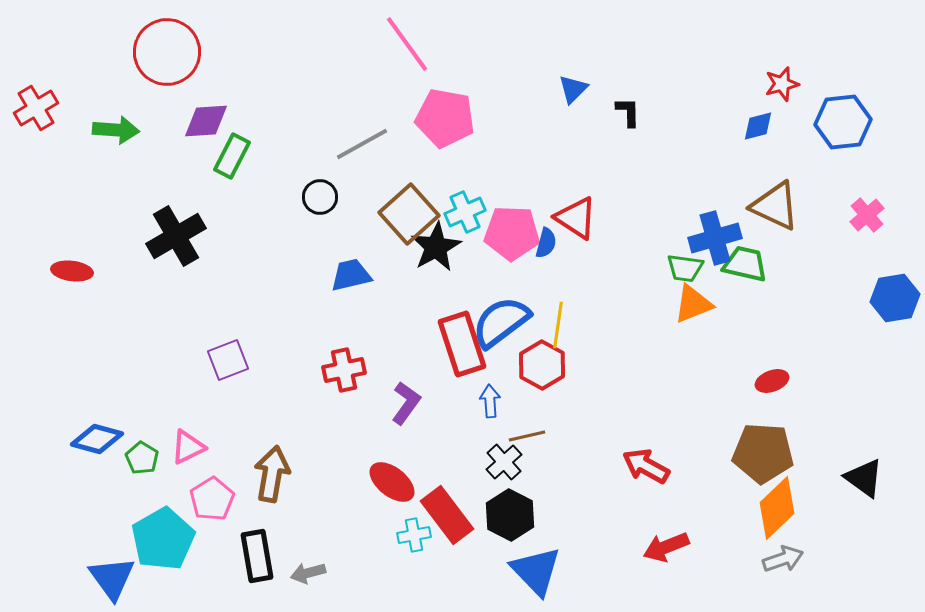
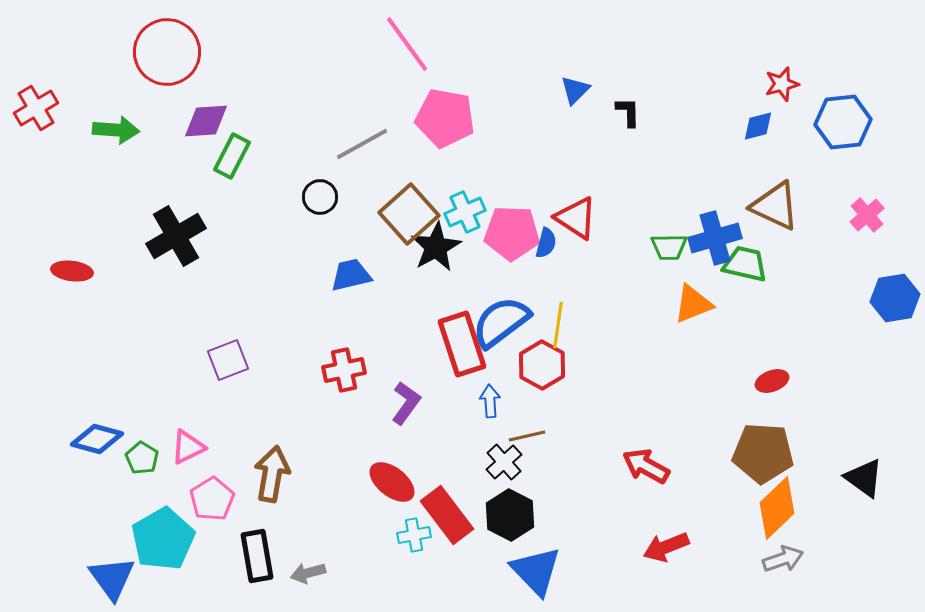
blue triangle at (573, 89): moved 2 px right, 1 px down
green trapezoid at (685, 268): moved 16 px left, 21 px up; rotated 9 degrees counterclockwise
